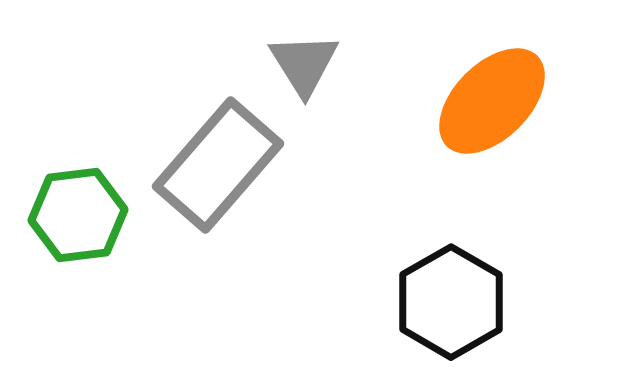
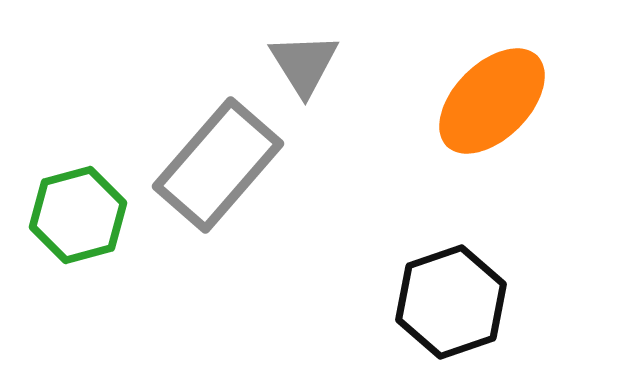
green hexagon: rotated 8 degrees counterclockwise
black hexagon: rotated 11 degrees clockwise
